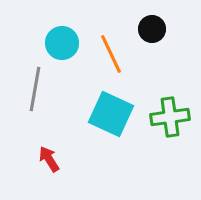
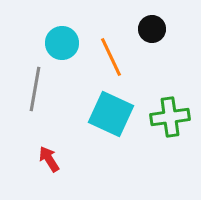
orange line: moved 3 px down
